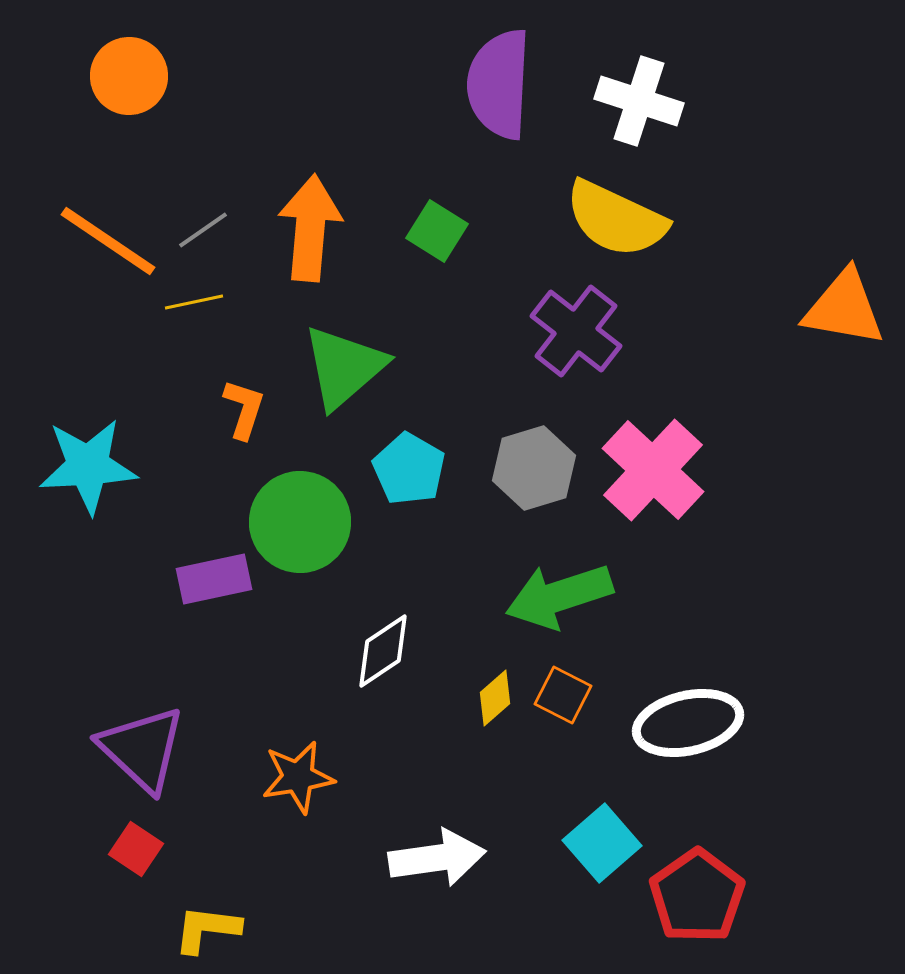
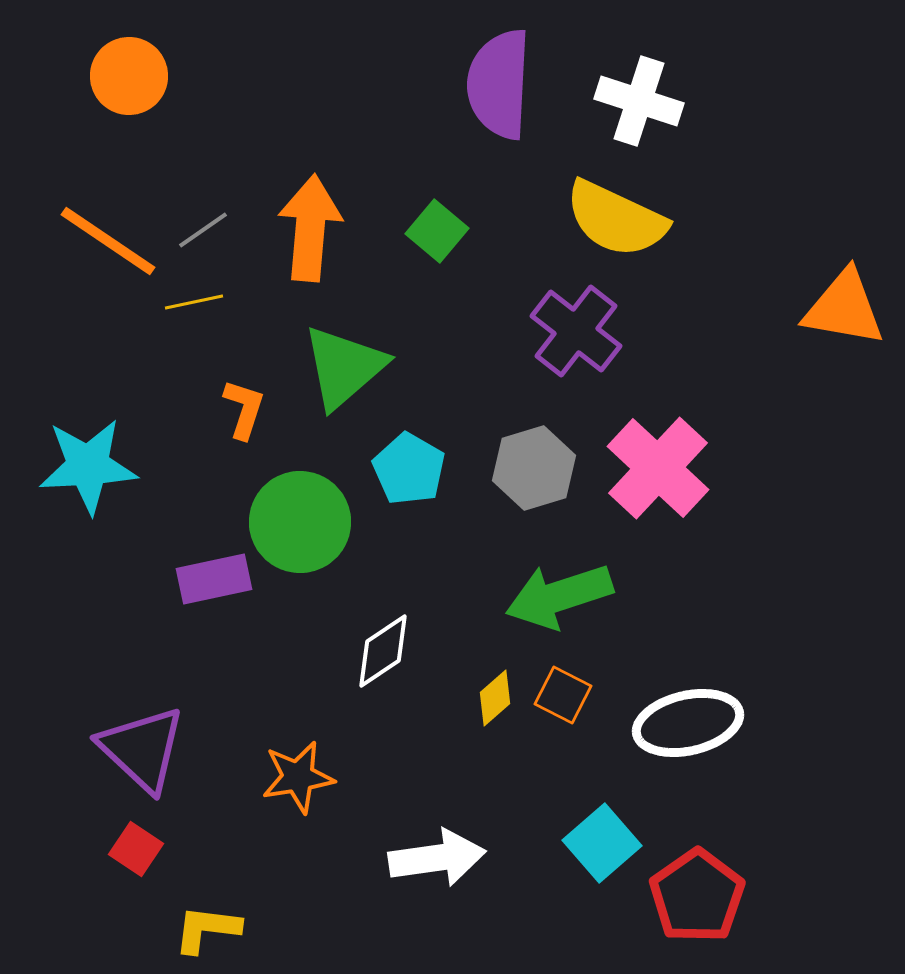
green square: rotated 8 degrees clockwise
pink cross: moved 5 px right, 2 px up
